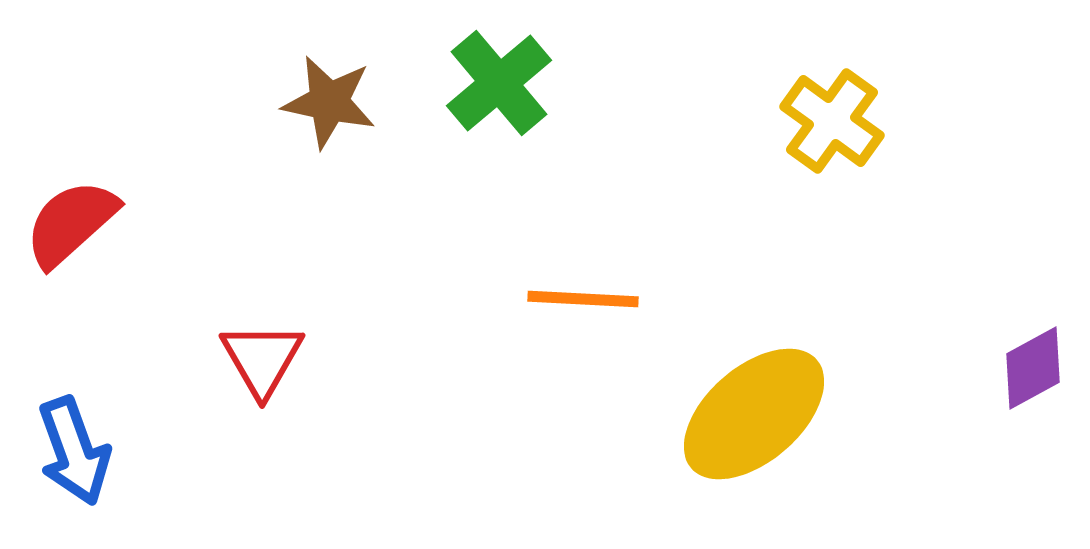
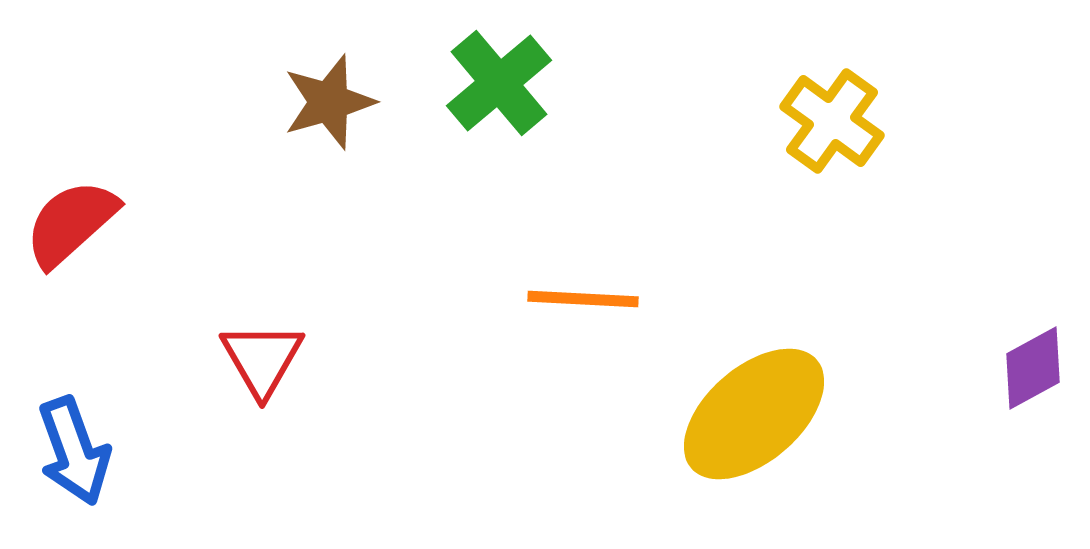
brown star: rotated 28 degrees counterclockwise
